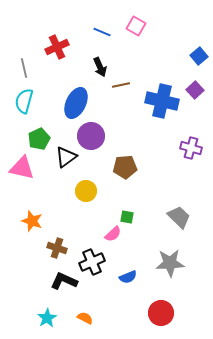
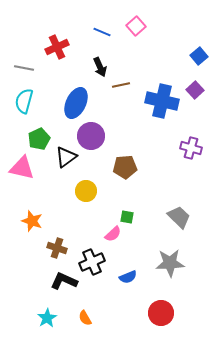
pink square: rotated 18 degrees clockwise
gray line: rotated 66 degrees counterclockwise
orange semicircle: rotated 147 degrees counterclockwise
